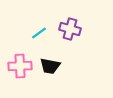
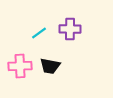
purple cross: rotated 15 degrees counterclockwise
